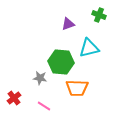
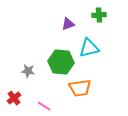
green cross: rotated 24 degrees counterclockwise
gray star: moved 12 px left, 7 px up
orange trapezoid: moved 3 px right; rotated 10 degrees counterclockwise
